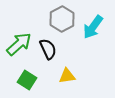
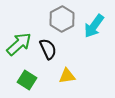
cyan arrow: moved 1 px right, 1 px up
